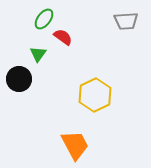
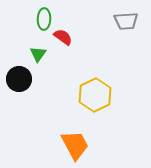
green ellipse: rotated 35 degrees counterclockwise
